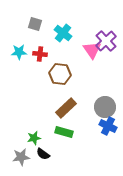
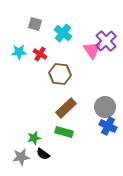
red cross: rotated 24 degrees clockwise
